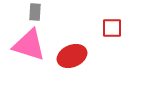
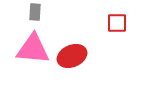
red square: moved 5 px right, 5 px up
pink triangle: moved 4 px right, 4 px down; rotated 12 degrees counterclockwise
